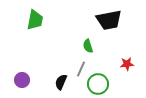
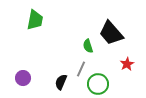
black trapezoid: moved 2 px right, 13 px down; rotated 60 degrees clockwise
red star: rotated 24 degrees counterclockwise
purple circle: moved 1 px right, 2 px up
